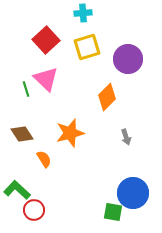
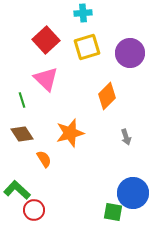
purple circle: moved 2 px right, 6 px up
green line: moved 4 px left, 11 px down
orange diamond: moved 1 px up
